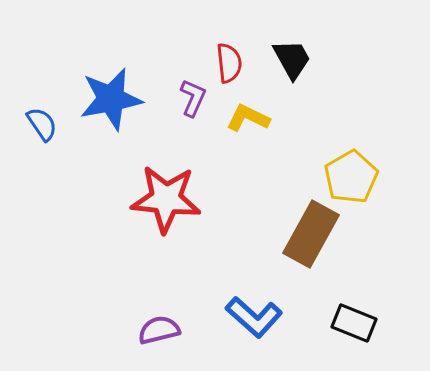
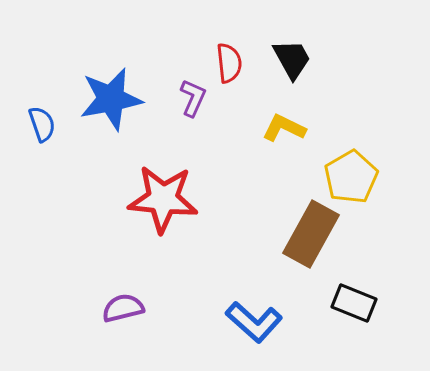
yellow L-shape: moved 36 px right, 10 px down
blue semicircle: rotated 15 degrees clockwise
red star: moved 3 px left
blue L-shape: moved 5 px down
black rectangle: moved 20 px up
purple semicircle: moved 36 px left, 22 px up
